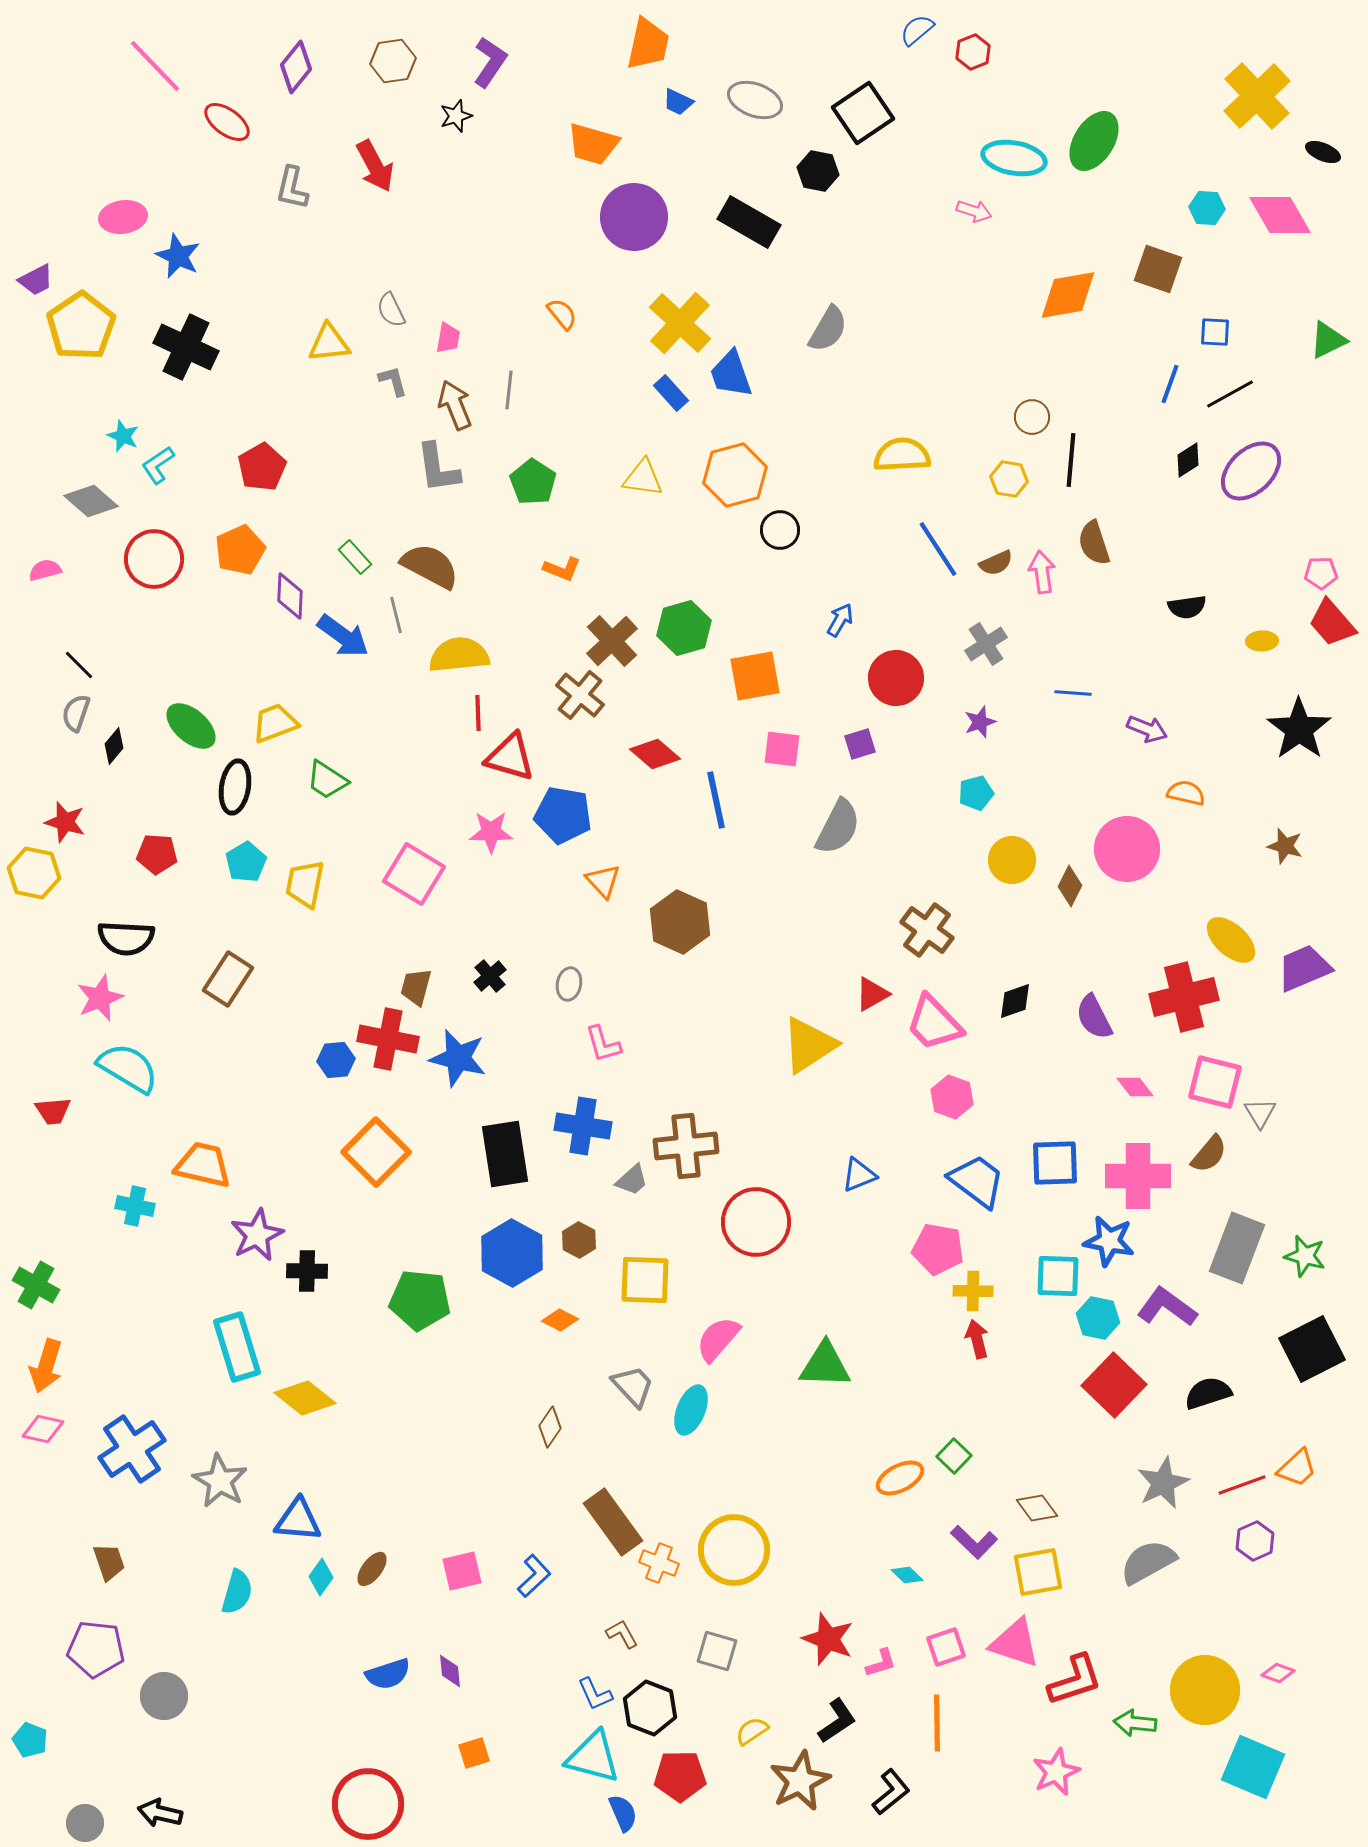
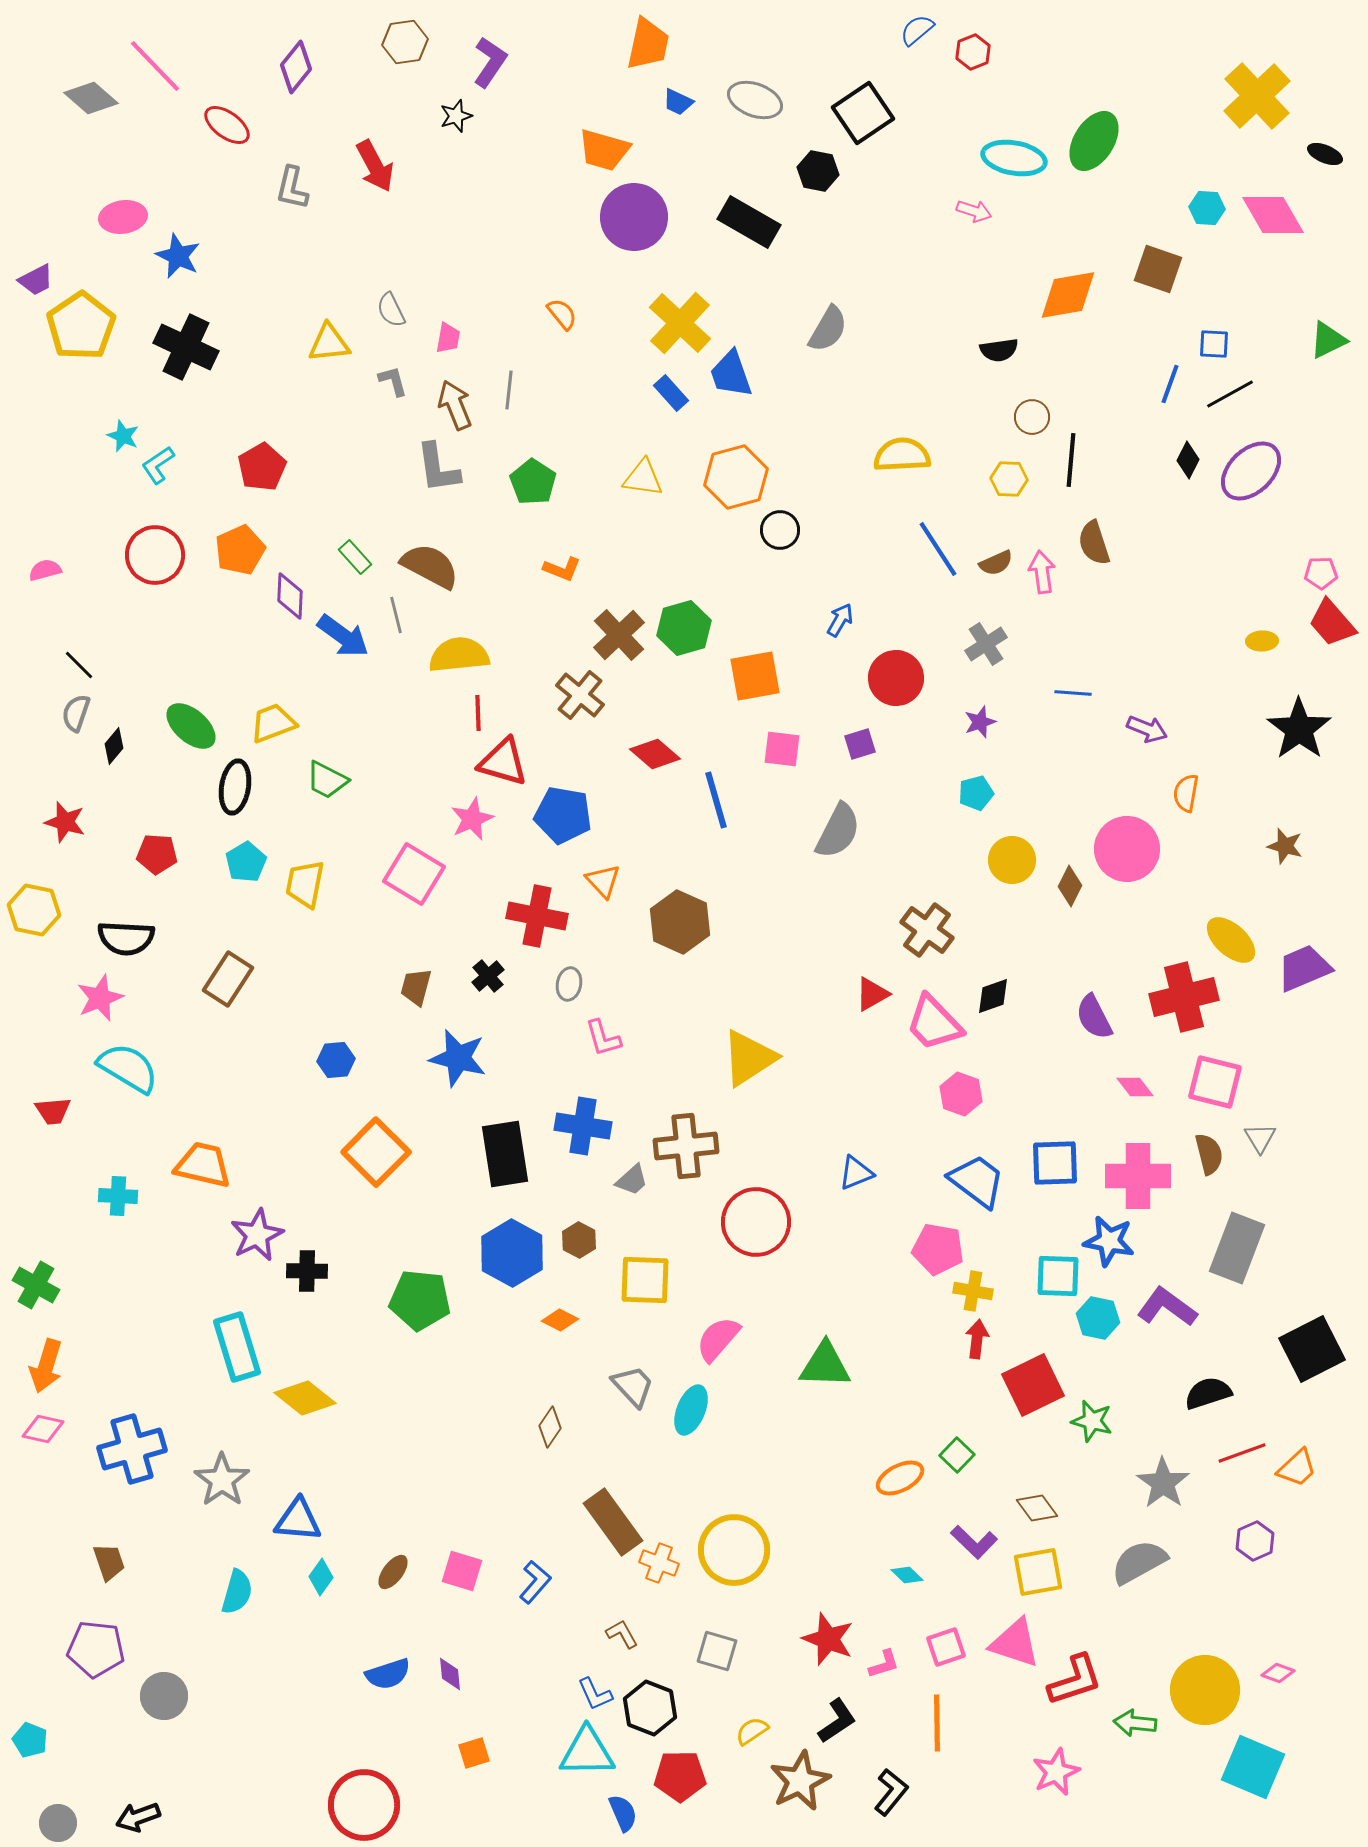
brown hexagon at (393, 61): moved 12 px right, 19 px up
red ellipse at (227, 122): moved 3 px down
orange trapezoid at (593, 144): moved 11 px right, 6 px down
black ellipse at (1323, 152): moved 2 px right, 2 px down
pink diamond at (1280, 215): moved 7 px left
blue square at (1215, 332): moved 1 px left, 12 px down
black diamond at (1188, 460): rotated 30 degrees counterclockwise
orange hexagon at (735, 475): moved 1 px right, 2 px down
yellow hexagon at (1009, 479): rotated 6 degrees counterclockwise
gray diamond at (91, 501): moved 403 px up
red circle at (154, 559): moved 1 px right, 4 px up
black semicircle at (1187, 607): moved 188 px left, 257 px up
brown cross at (612, 641): moved 7 px right, 6 px up
yellow trapezoid at (275, 723): moved 2 px left
red triangle at (510, 757): moved 7 px left, 5 px down
green trapezoid at (327, 780): rotated 6 degrees counterclockwise
orange semicircle at (1186, 793): rotated 93 degrees counterclockwise
blue line at (716, 800): rotated 4 degrees counterclockwise
gray semicircle at (838, 827): moved 4 px down
pink star at (491, 832): moved 19 px left, 13 px up; rotated 24 degrees counterclockwise
yellow hexagon at (34, 873): moved 37 px down
black cross at (490, 976): moved 2 px left
black diamond at (1015, 1001): moved 22 px left, 5 px up
red cross at (388, 1039): moved 149 px right, 123 px up
pink L-shape at (603, 1044): moved 6 px up
yellow triangle at (809, 1045): moved 60 px left, 13 px down
pink hexagon at (952, 1097): moved 9 px right, 3 px up
gray triangle at (1260, 1113): moved 25 px down
brown semicircle at (1209, 1154): rotated 54 degrees counterclockwise
blue triangle at (859, 1175): moved 3 px left, 2 px up
cyan cross at (135, 1206): moved 17 px left, 10 px up; rotated 9 degrees counterclockwise
green star at (1305, 1256): moved 213 px left, 165 px down
yellow cross at (973, 1291): rotated 9 degrees clockwise
red arrow at (977, 1339): rotated 21 degrees clockwise
red square at (1114, 1385): moved 81 px left; rotated 20 degrees clockwise
blue cross at (132, 1449): rotated 18 degrees clockwise
green square at (954, 1456): moved 3 px right, 1 px up
gray star at (220, 1481): moved 2 px right, 1 px up; rotated 6 degrees clockwise
gray star at (1163, 1483): rotated 12 degrees counterclockwise
red line at (1242, 1485): moved 32 px up
gray semicircle at (1148, 1562): moved 9 px left
brown ellipse at (372, 1569): moved 21 px right, 3 px down
pink square at (462, 1571): rotated 30 degrees clockwise
blue L-shape at (534, 1576): moved 1 px right, 6 px down; rotated 6 degrees counterclockwise
pink L-shape at (881, 1663): moved 3 px right, 1 px down
purple diamond at (450, 1671): moved 3 px down
cyan triangle at (593, 1757): moved 6 px left, 5 px up; rotated 16 degrees counterclockwise
black L-shape at (891, 1792): rotated 12 degrees counterclockwise
red circle at (368, 1804): moved 4 px left, 1 px down
black arrow at (160, 1813): moved 22 px left, 4 px down; rotated 33 degrees counterclockwise
gray circle at (85, 1823): moved 27 px left
